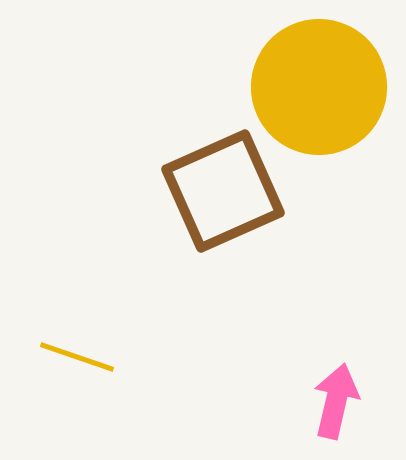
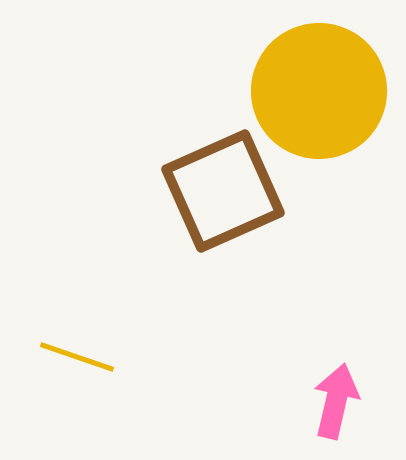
yellow circle: moved 4 px down
